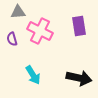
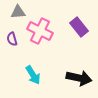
purple rectangle: moved 1 px down; rotated 30 degrees counterclockwise
